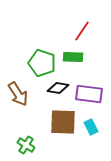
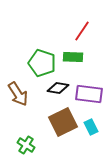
brown square: rotated 28 degrees counterclockwise
